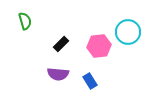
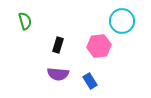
cyan circle: moved 6 px left, 11 px up
black rectangle: moved 3 px left, 1 px down; rotated 28 degrees counterclockwise
